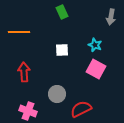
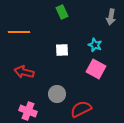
red arrow: rotated 72 degrees counterclockwise
